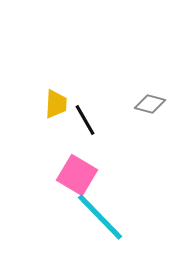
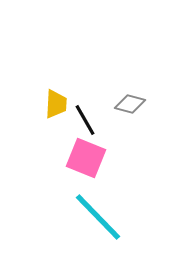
gray diamond: moved 20 px left
pink square: moved 9 px right, 17 px up; rotated 9 degrees counterclockwise
cyan line: moved 2 px left
